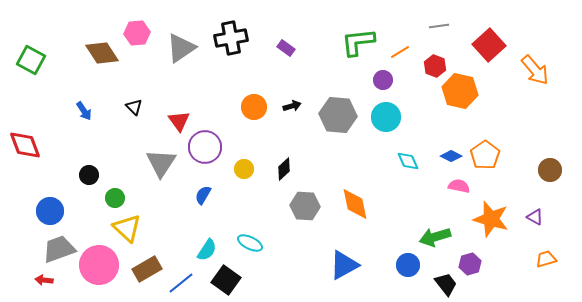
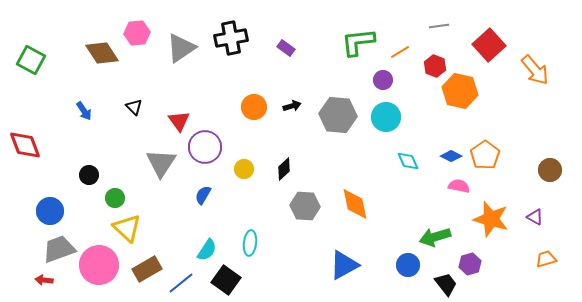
cyan ellipse at (250, 243): rotated 70 degrees clockwise
